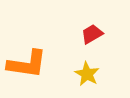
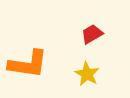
orange L-shape: moved 1 px right
